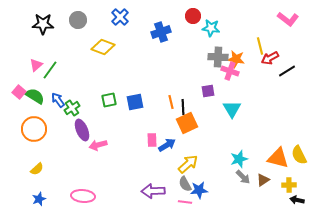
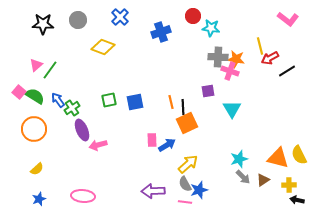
blue star at (199, 190): rotated 12 degrees counterclockwise
